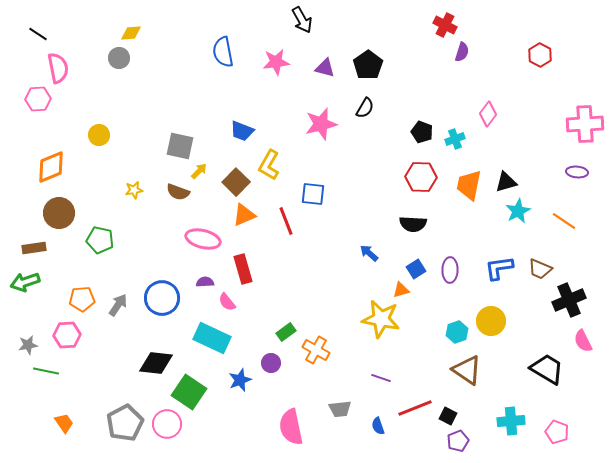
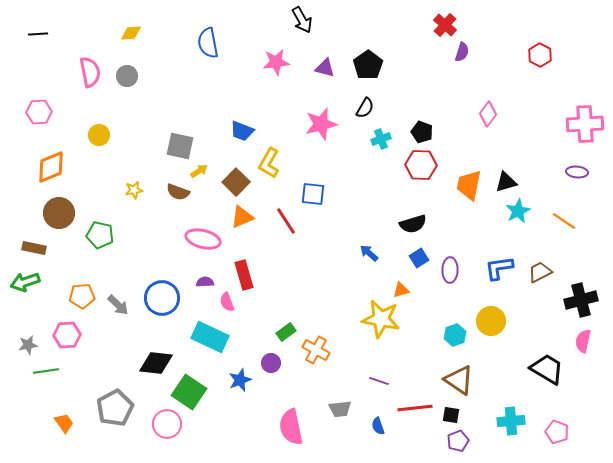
red cross at (445, 25): rotated 15 degrees clockwise
black line at (38, 34): rotated 36 degrees counterclockwise
blue semicircle at (223, 52): moved 15 px left, 9 px up
gray circle at (119, 58): moved 8 px right, 18 px down
pink semicircle at (58, 68): moved 32 px right, 4 px down
pink hexagon at (38, 99): moved 1 px right, 13 px down
cyan cross at (455, 139): moved 74 px left
yellow L-shape at (269, 165): moved 2 px up
yellow arrow at (199, 171): rotated 12 degrees clockwise
red hexagon at (421, 177): moved 12 px up
orange triangle at (244, 215): moved 2 px left, 2 px down
red line at (286, 221): rotated 12 degrees counterclockwise
black semicircle at (413, 224): rotated 20 degrees counterclockwise
green pentagon at (100, 240): moved 5 px up
brown rectangle at (34, 248): rotated 20 degrees clockwise
red rectangle at (243, 269): moved 1 px right, 6 px down
blue square at (416, 269): moved 3 px right, 11 px up
brown trapezoid at (540, 269): moved 3 px down; rotated 130 degrees clockwise
orange pentagon at (82, 299): moved 3 px up
black cross at (569, 300): moved 12 px right; rotated 8 degrees clockwise
pink semicircle at (227, 302): rotated 18 degrees clockwise
gray arrow at (118, 305): rotated 100 degrees clockwise
cyan hexagon at (457, 332): moved 2 px left, 3 px down
cyan rectangle at (212, 338): moved 2 px left, 1 px up
pink semicircle at (583, 341): rotated 40 degrees clockwise
brown triangle at (467, 370): moved 8 px left, 10 px down
green line at (46, 371): rotated 20 degrees counterclockwise
purple line at (381, 378): moved 2 px left, 3 px down
red line at (415, 408): rotated 16 degrees clockwise
black square at (448, 416): moved 3 px right, 1 px up; rotated 18 degrees counterclockwise
gray pentagon at (125, 423): moved 10 px left, 15 px up
